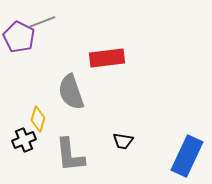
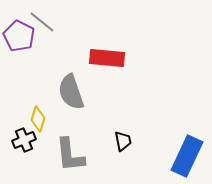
gray line: rotated 60 degrees clockwise
purple pentagon: moved 1 px up
red rectangle: rotated 12 degrees clockwise
black trapezoid: rotated 110 degrees counterclockwise
